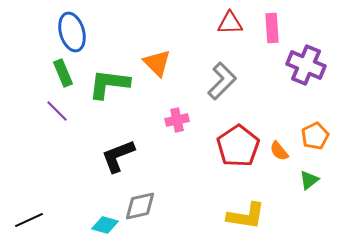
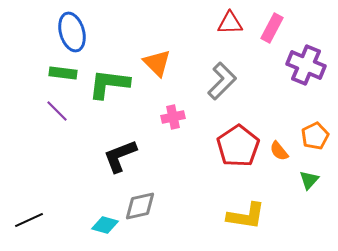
pink rectangle: rotated 32 degrees clockwise
green rectangle: rotated 60 degrees counterclockwise
pink cross: moved 4 px left, 3 px up
black L-shape: moved 2 px right
green triangle: rotated 10 degrees counterclockwise
